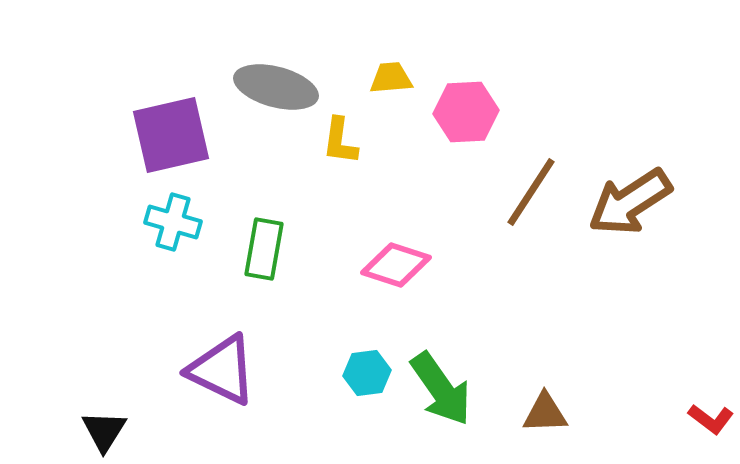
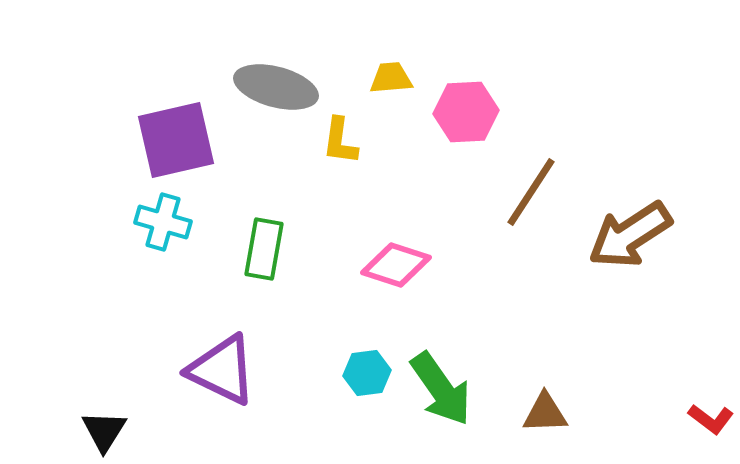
purple square: moved 5 px right, 5 px down
brown arrow: moved 33 px down
cyan cross: moved 10 px left
